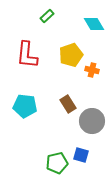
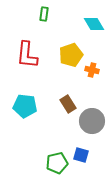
green rectangle: moved 3 px left, 2 px up; rotated 40 degrees counterclockwise
